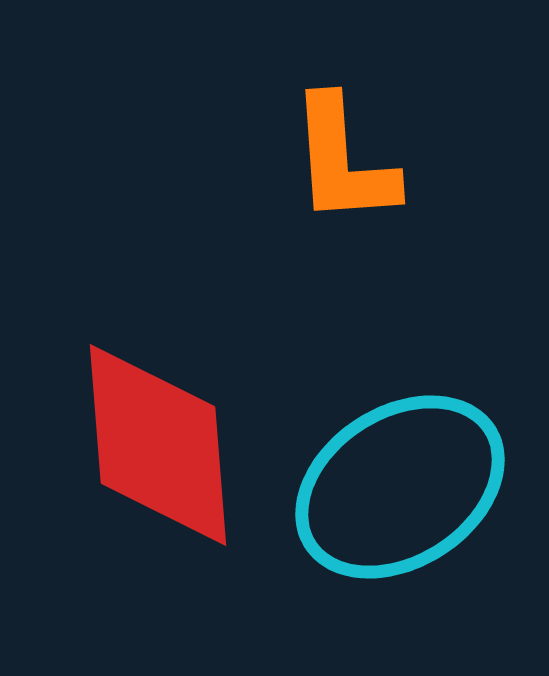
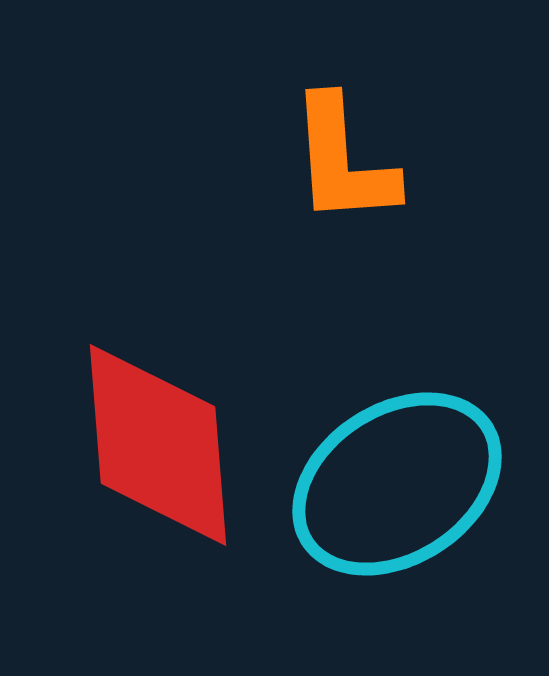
cyan ellipse: moved 3 px left, 3 px up
